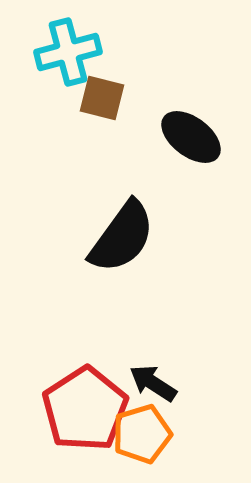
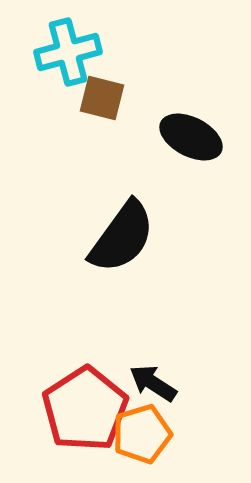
black ellipse: rotated 10 degrees counterclockwise
